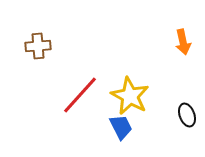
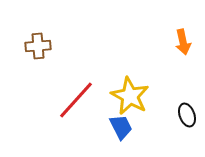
red line: moved 4 px left, 5 px down
